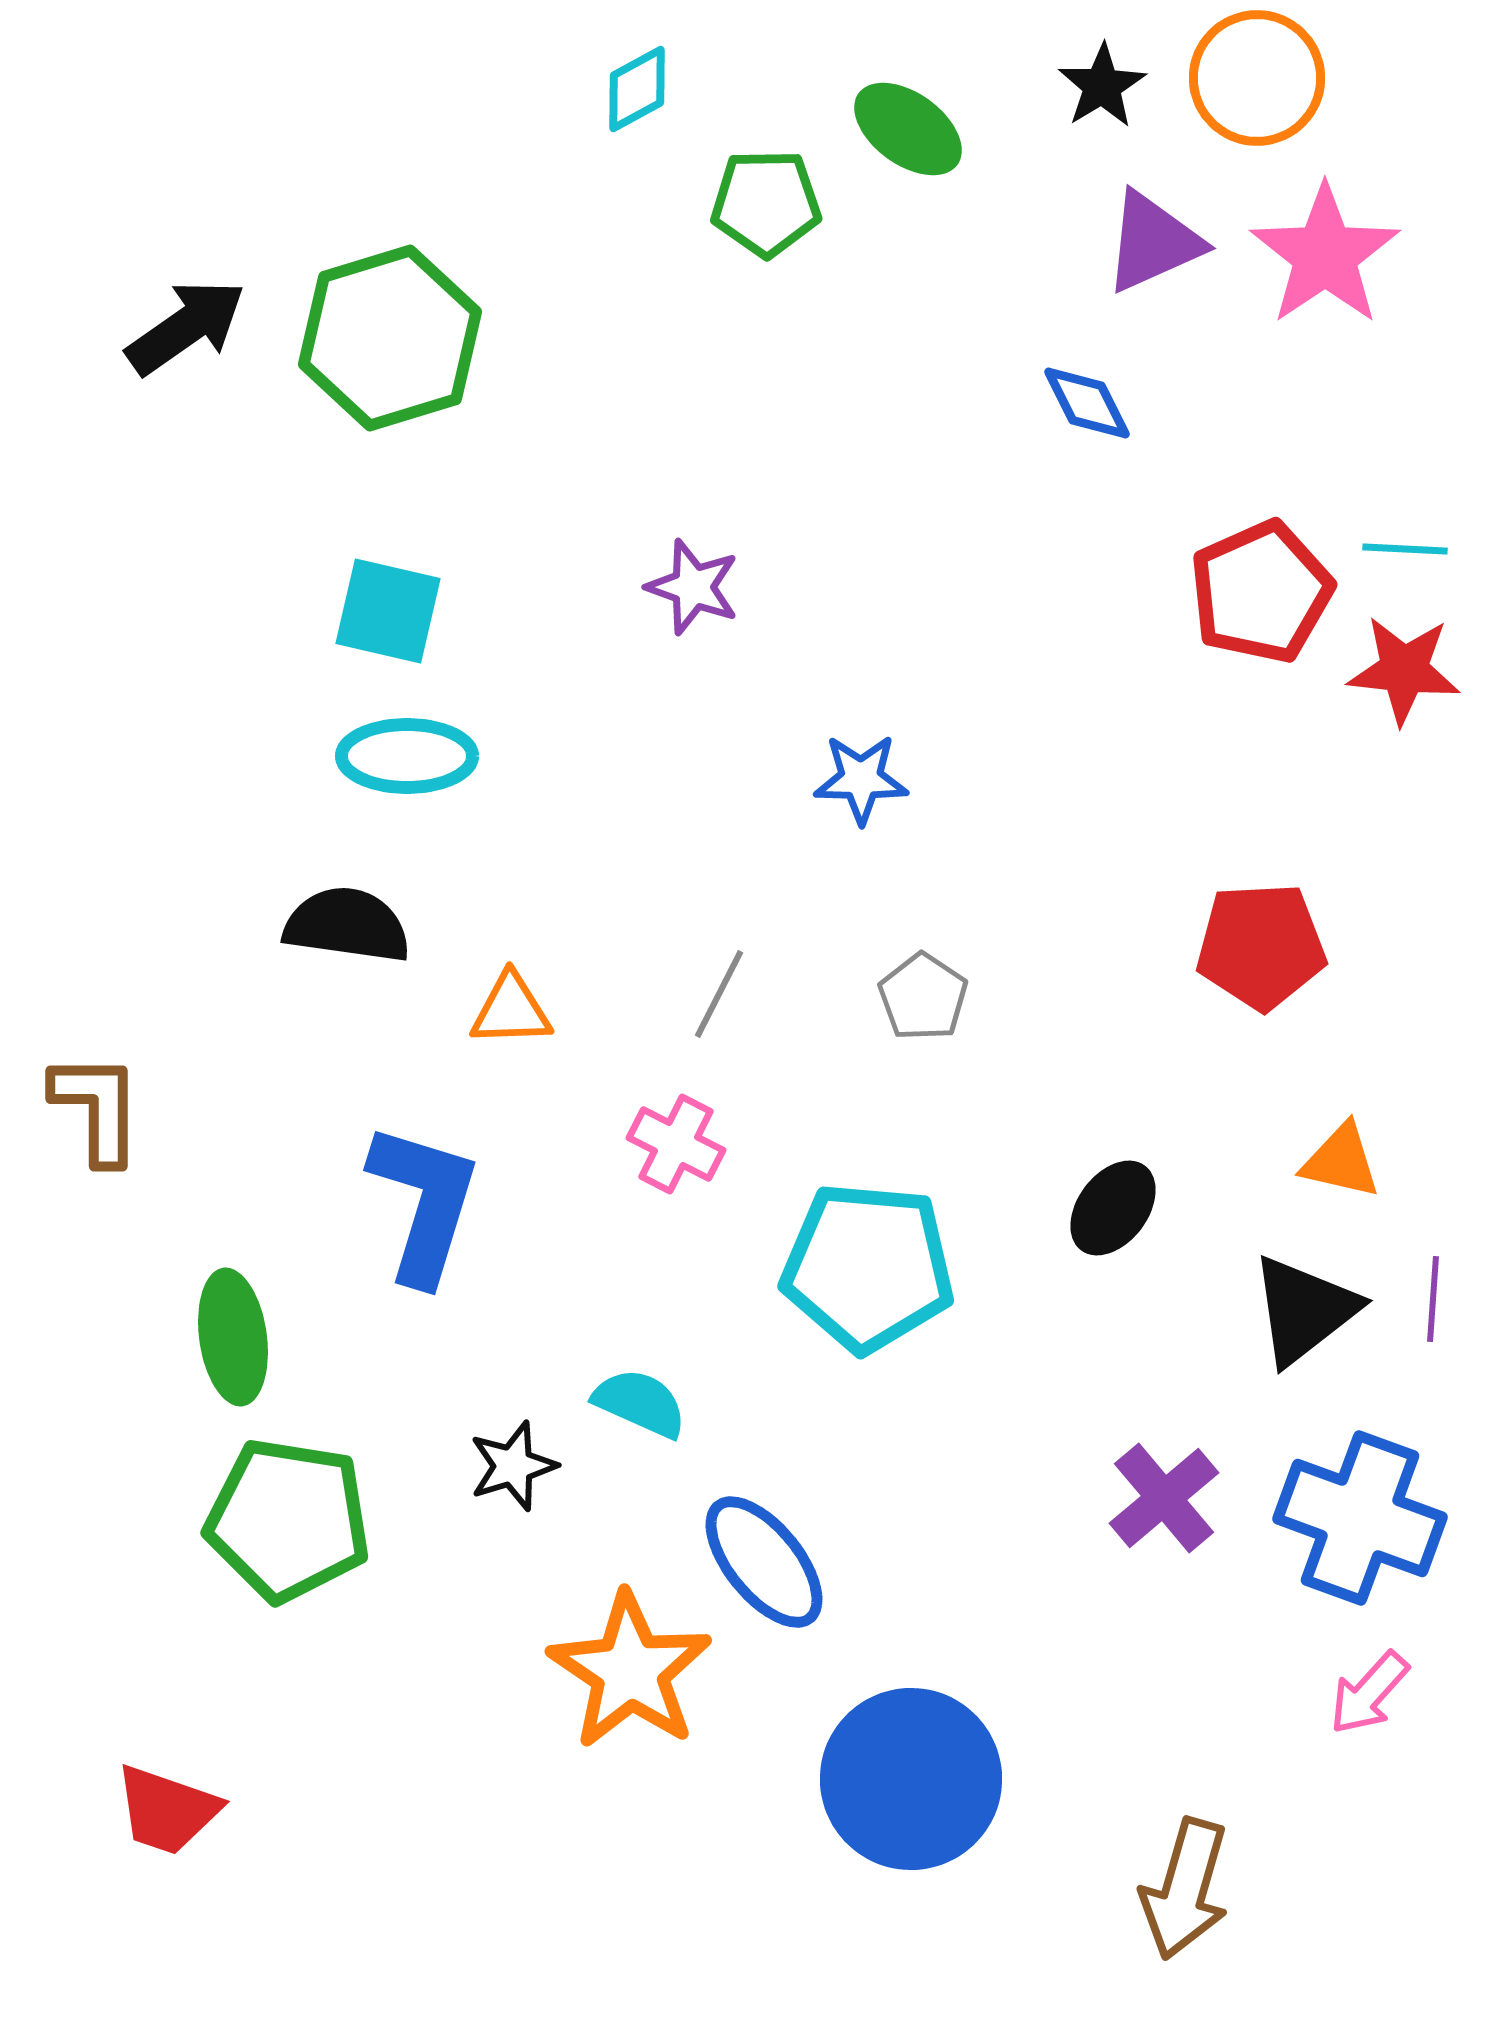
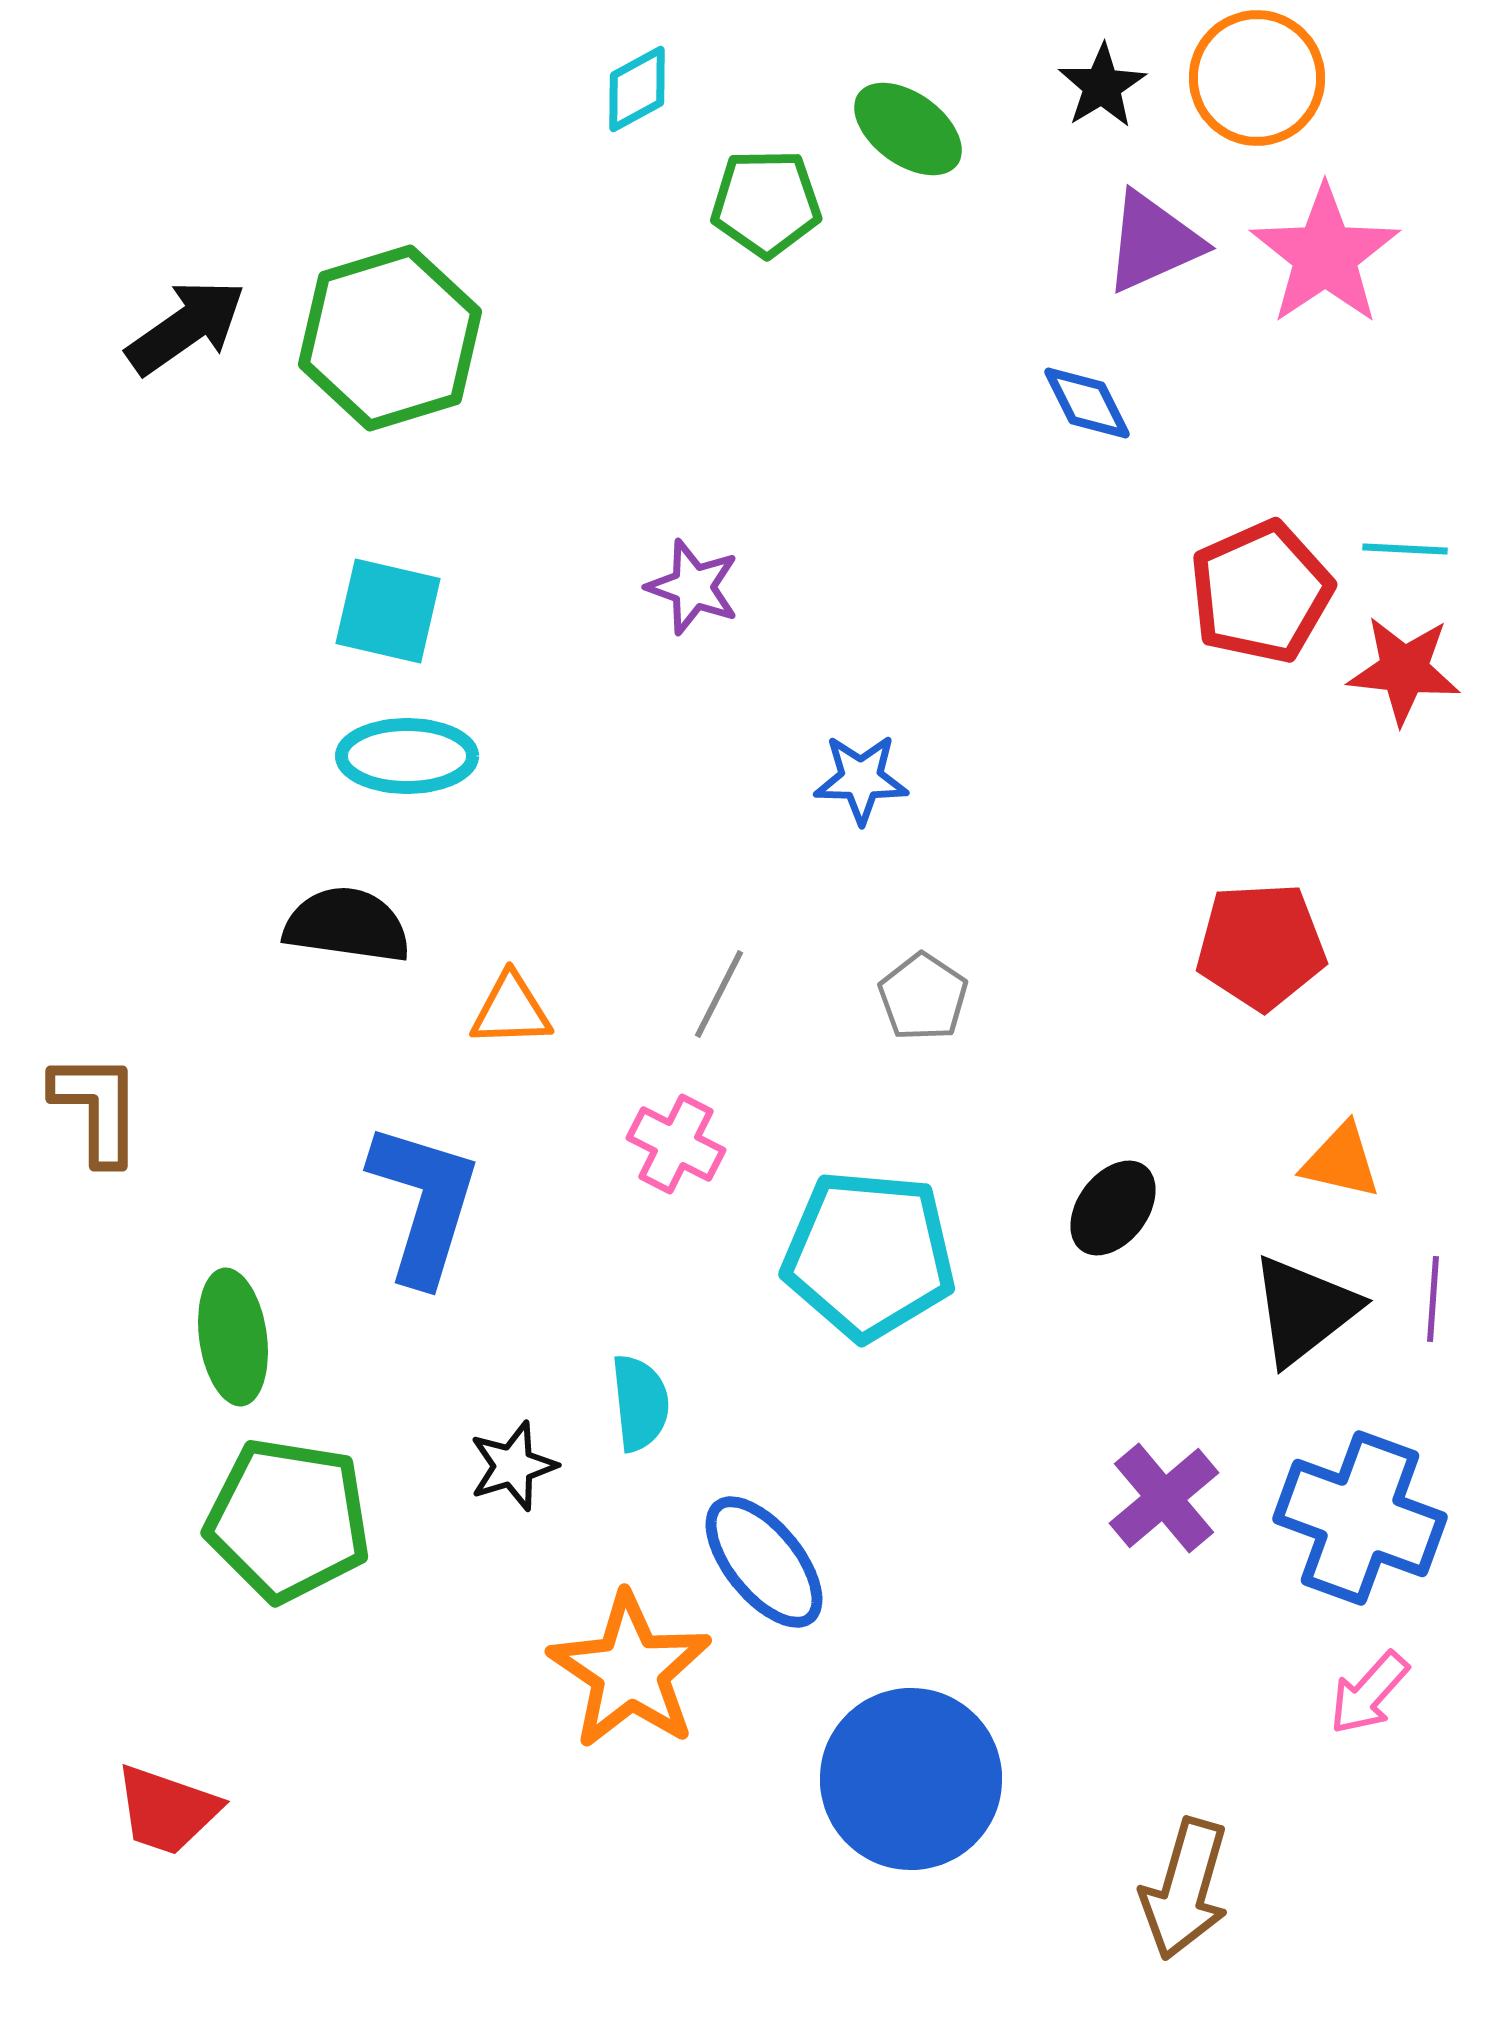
cyan pentagon at (868, 1267): moved 1 px right, 12 px up
cyan semicircle at (640, 1403): rotated 60 degrees clockwise
